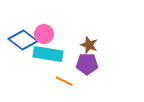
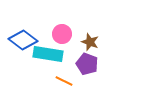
pink circle: moved 18 px right
brown star: moved 1 px right, 3 px up
purple pentagon: rotated 20 degrees clockwise
